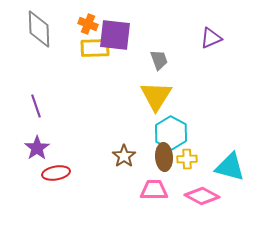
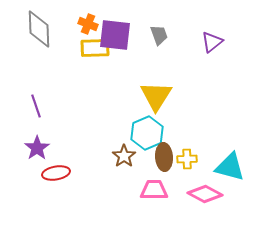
purple triangle: moved 1 px right, 4 px down; rotated 15 degrees counterclockwise
gray trapezoid: moved 25 px up
cyan hexagon: moved 24 px left; rotated 8 degrees clockwise
pink diamond: moved 3 px right, 2 px up
